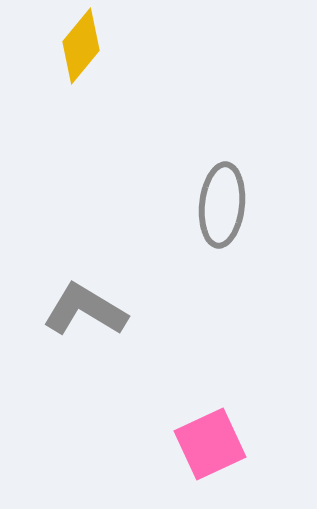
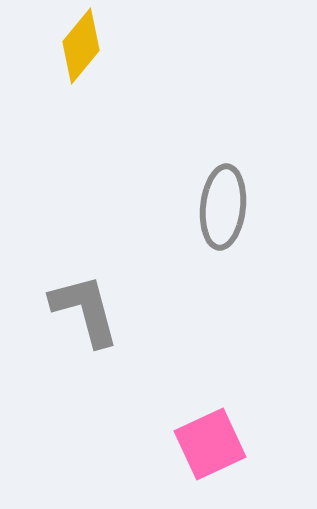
gray ellipse: moved 1 px right, 2 px down
gray L-shape: rotated 44 degrees clockwise
